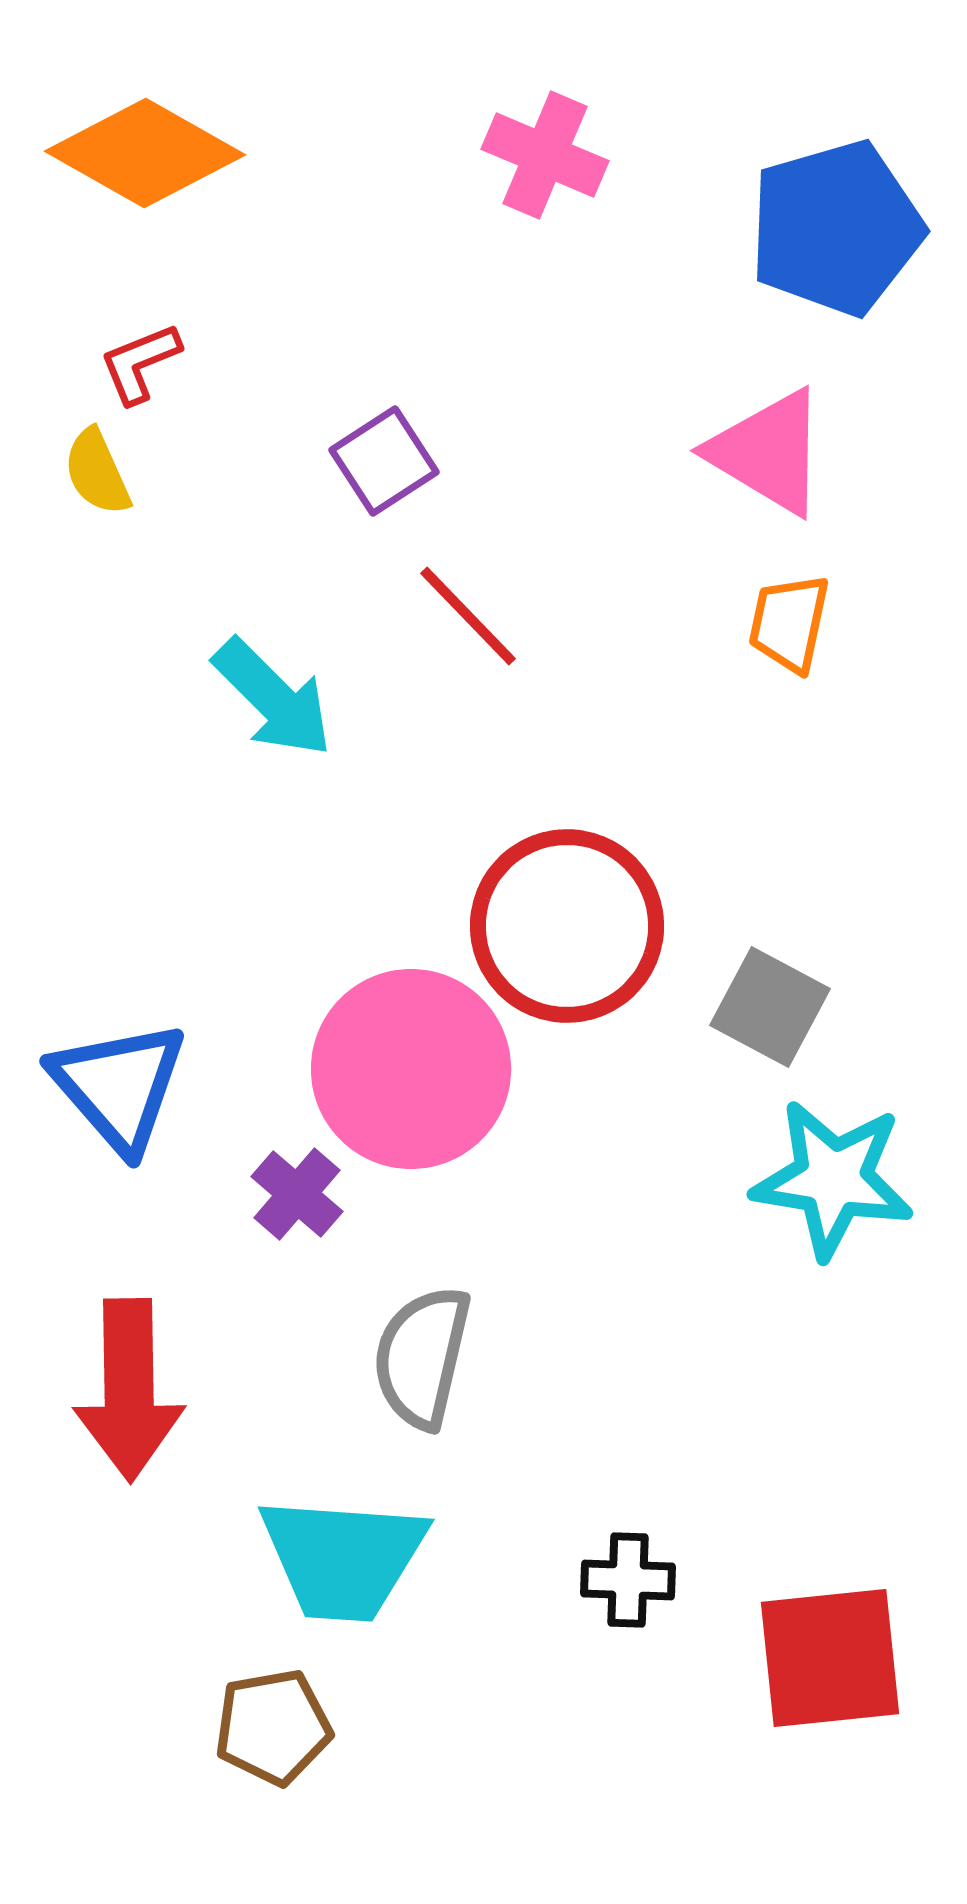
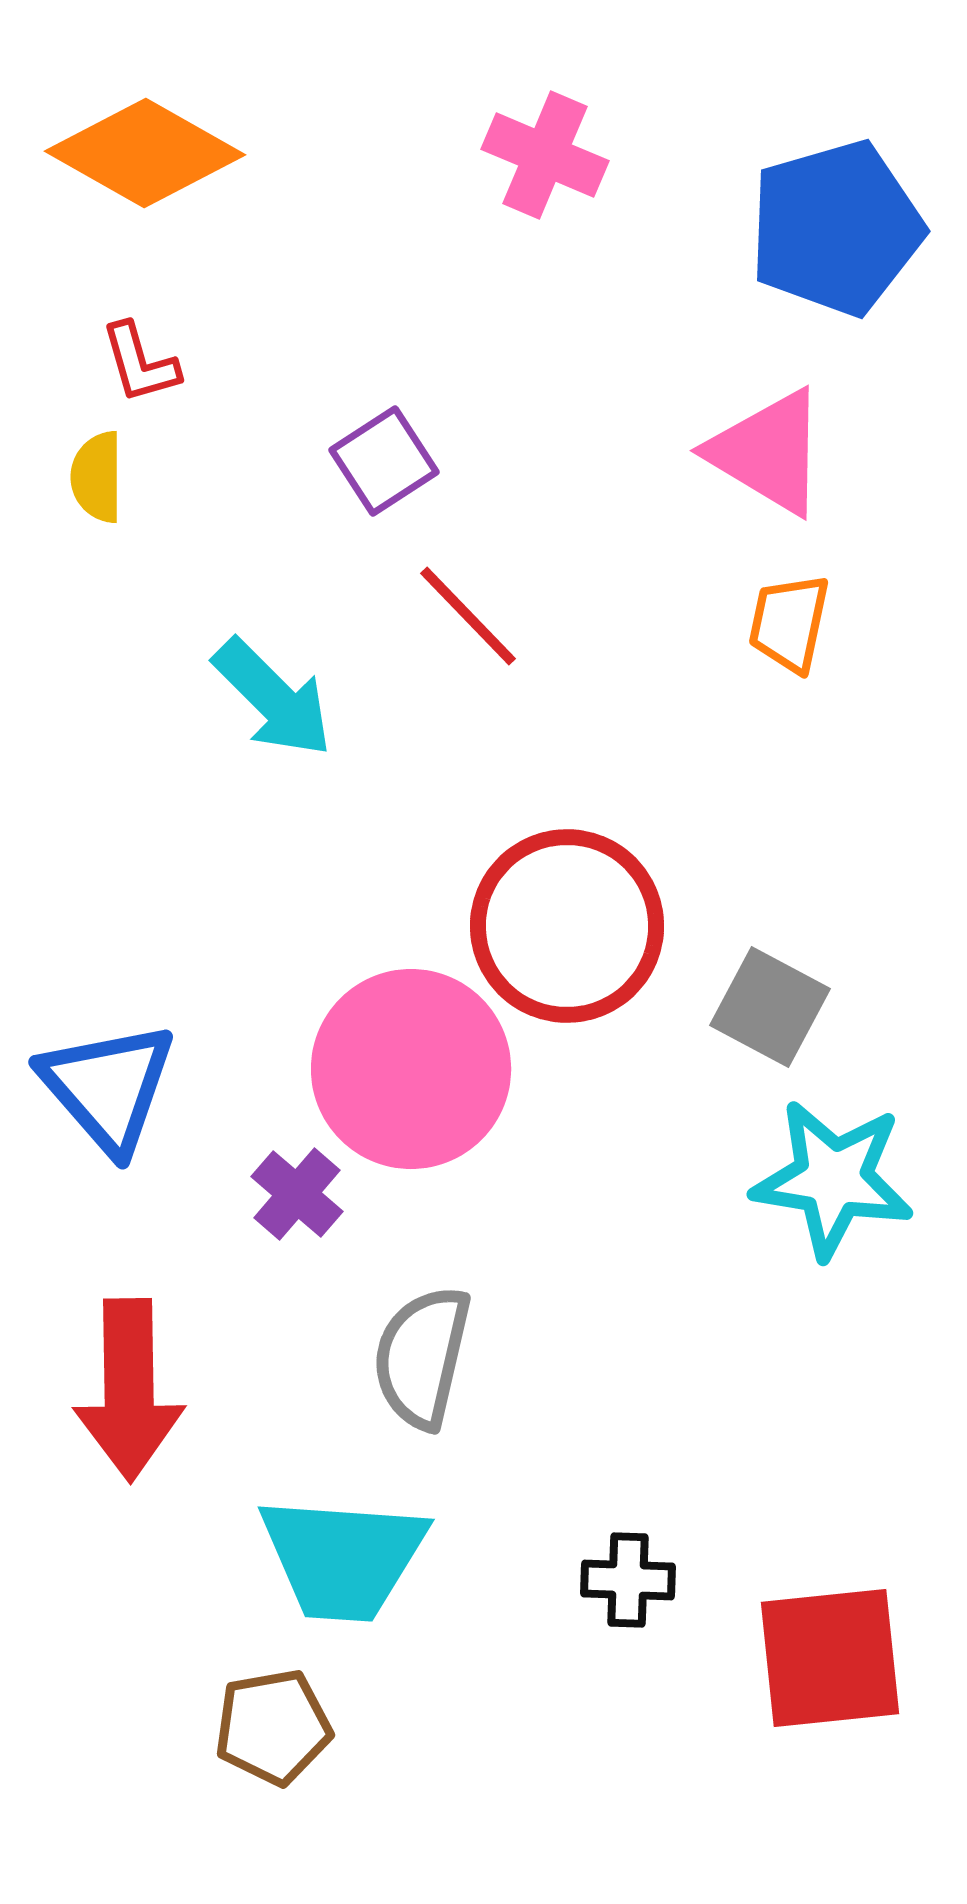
red L-shape: rotated 84 degrees counterclockwise
yellow semicircle: moved 5 px down; rotated 24 degrees clockwise
blue triangle: moved 11 px left, 1 px down
